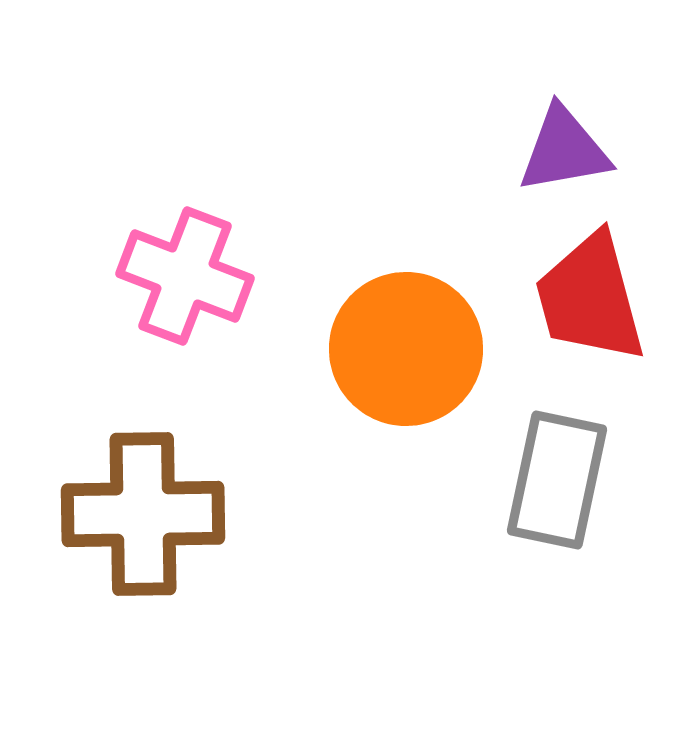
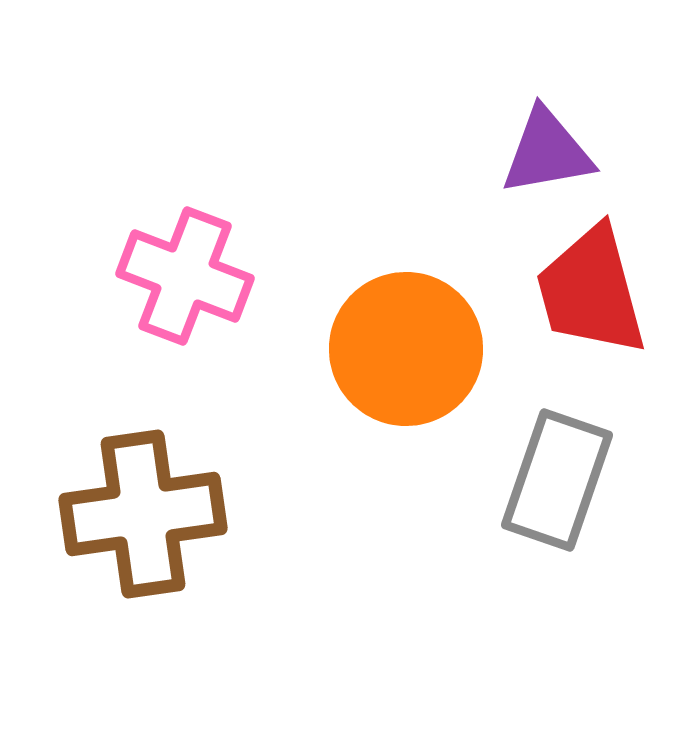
purple triangle: moved 17 px left, 2 px down
red trapezoid: moved 1 px right, 7 px up
gray rectangle: rotated 7 degrees clockwise
brown cross: rotated 7 degrees counterclockwise
